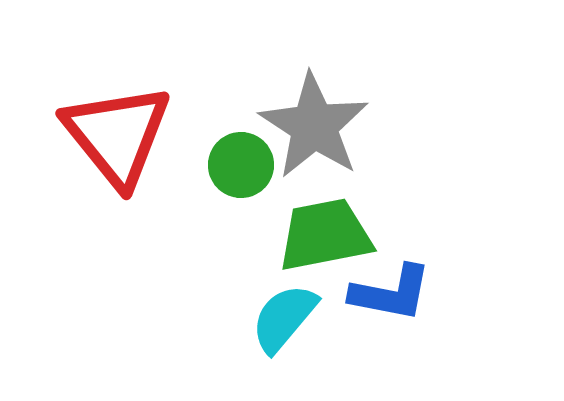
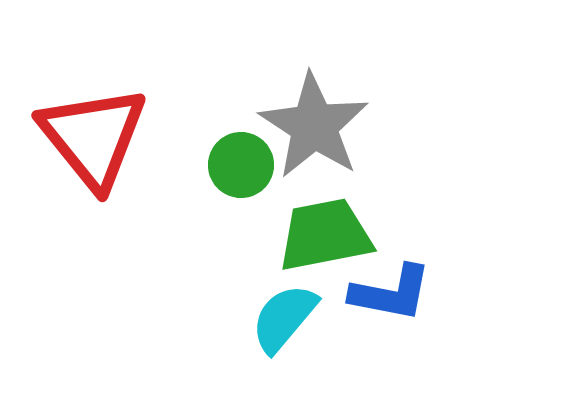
red triangle: moved 24 px left, 2 px down
